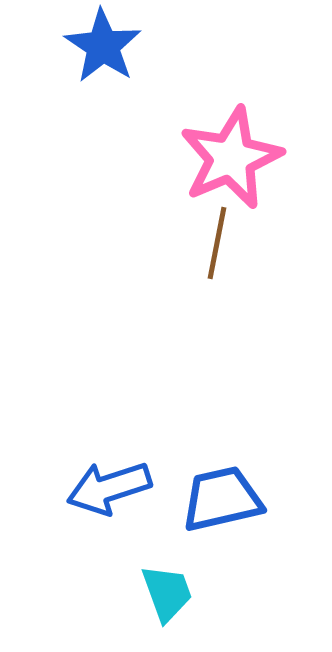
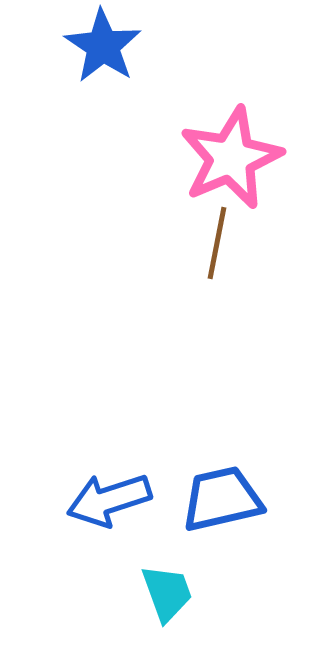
blue arrow: moved 12 px down
